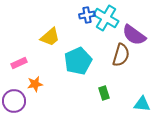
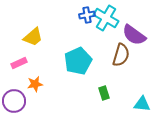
yellow trapezoid: moved 17 px left
